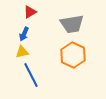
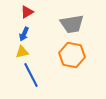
red triangle: moved 3 px left
orange hexagon: moved 1 px left; rotated 15 degrees counterclockwise
